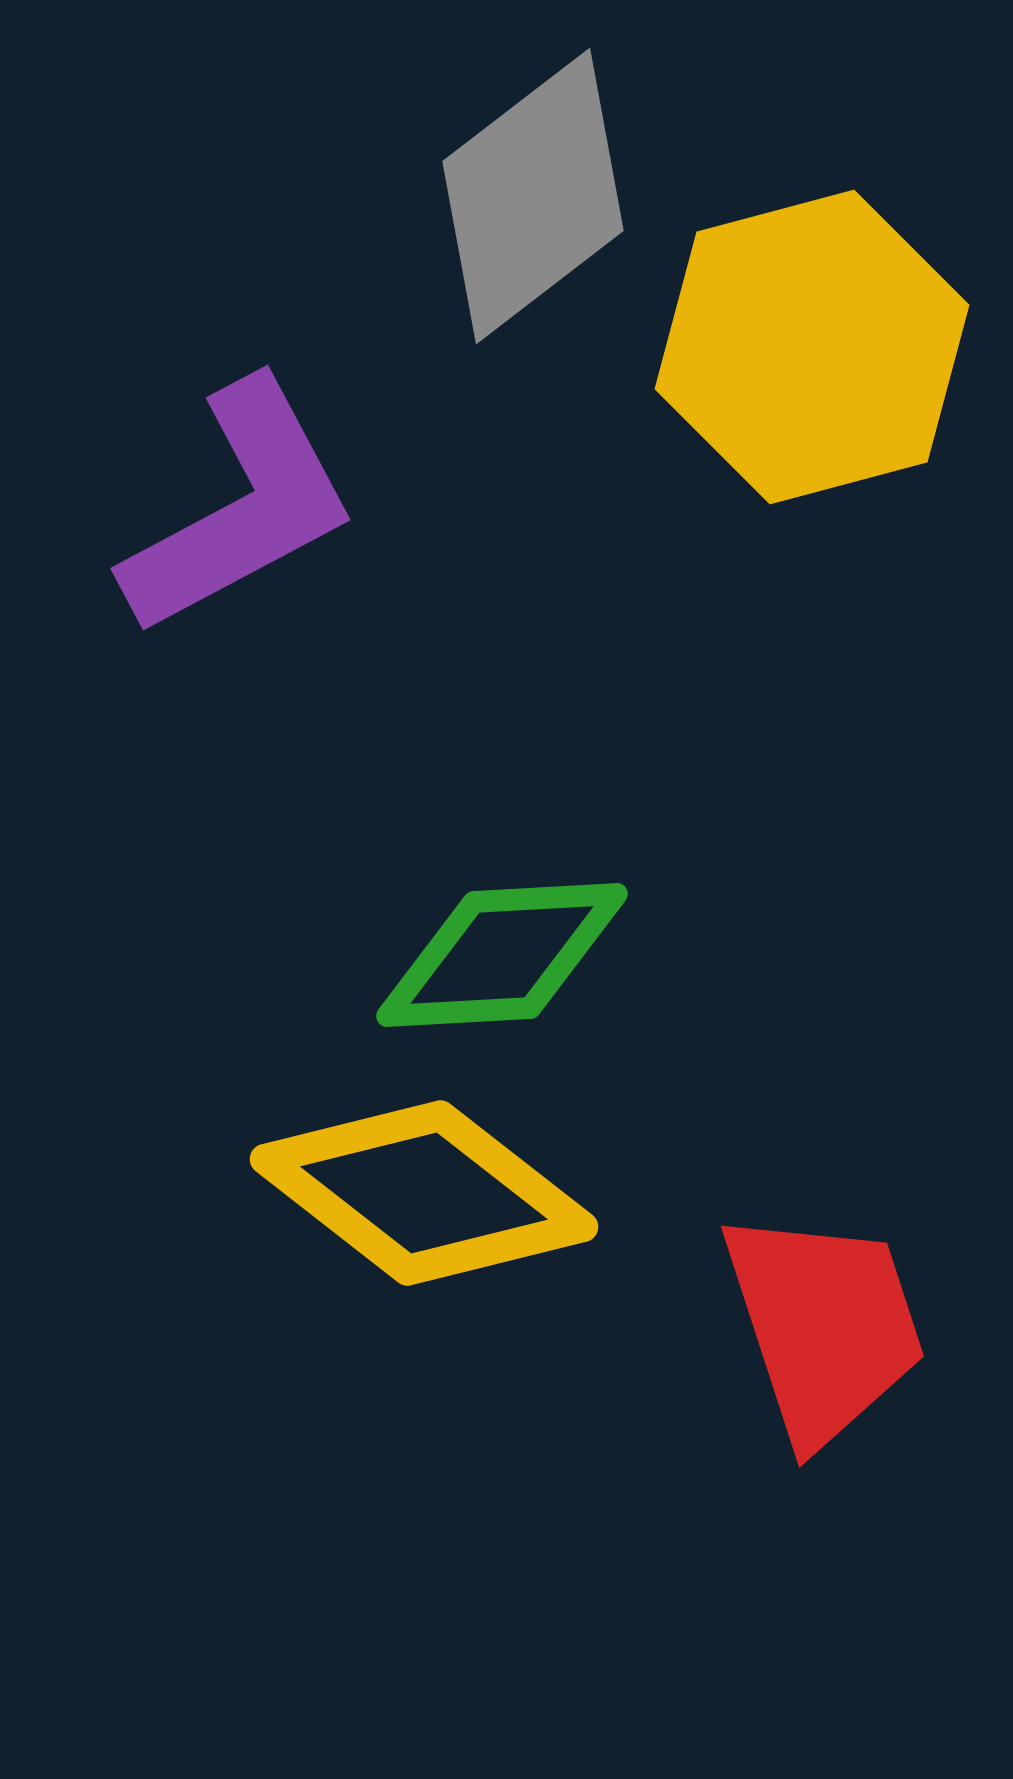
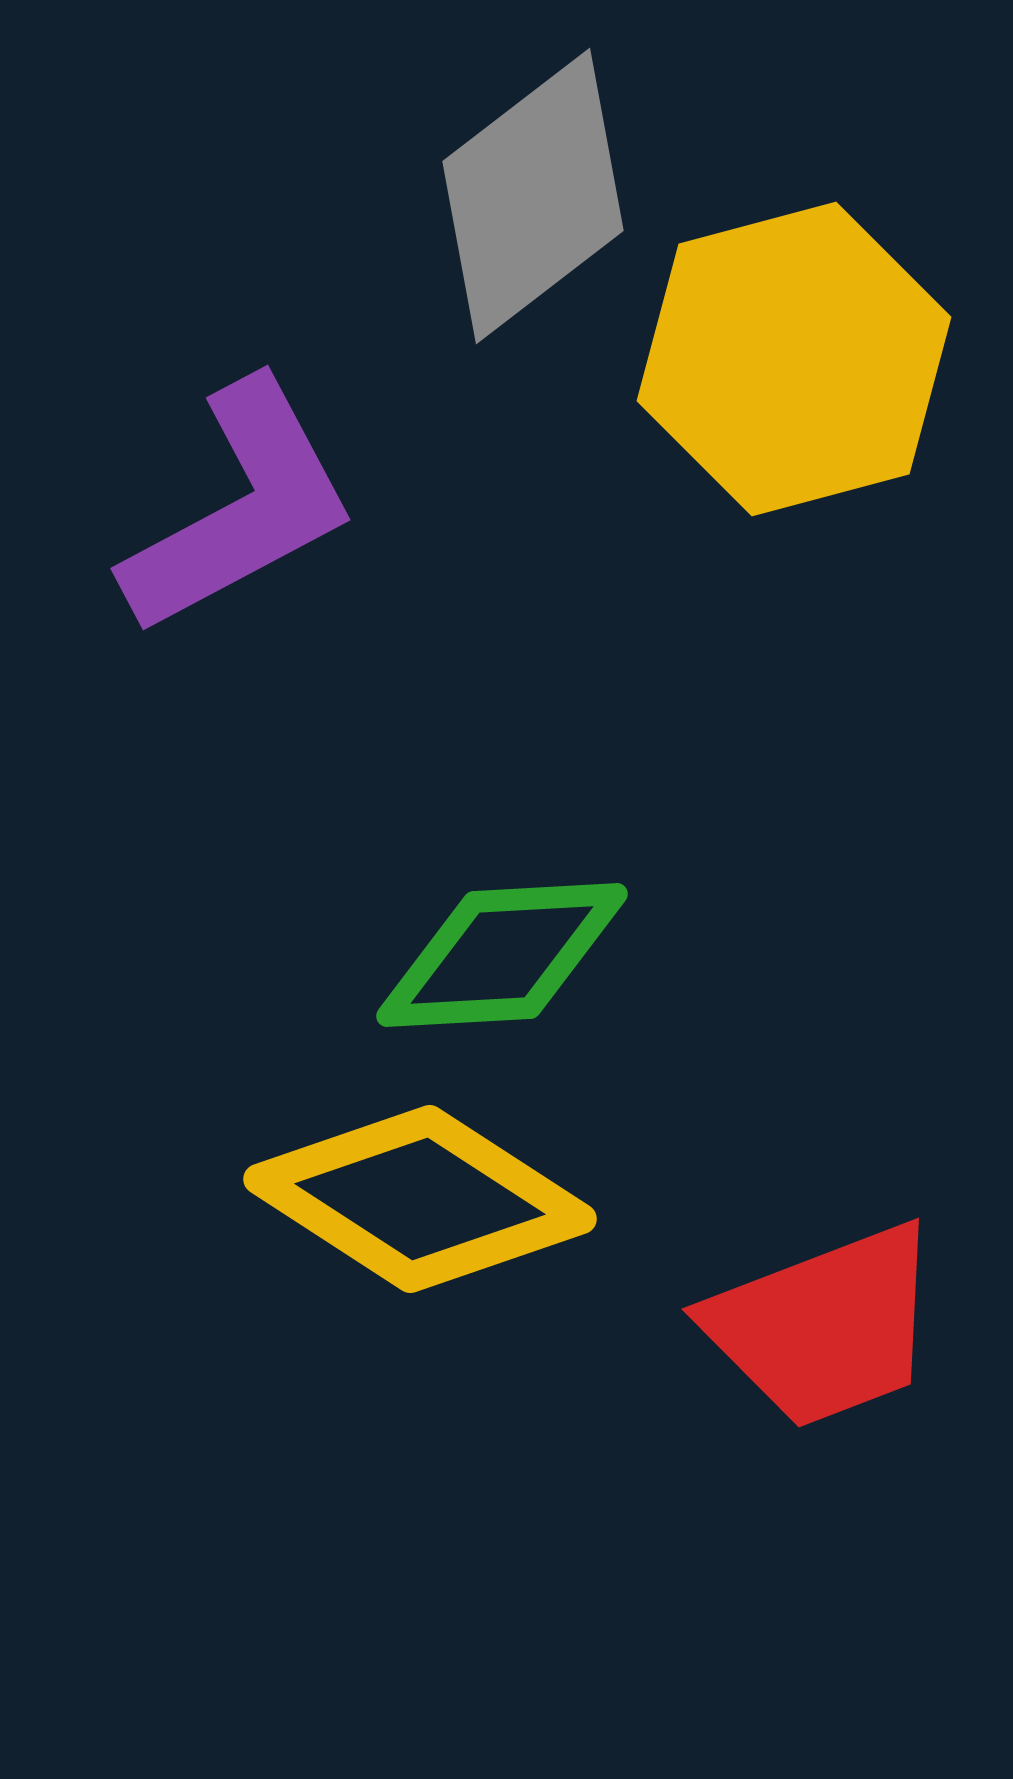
yellow hexagon: moved 18 px left, 12 px down
yellow diamond: moved 4 px left, 6 px down; rotated 5 degrees counterclockwise
red trapezoid: rotated 87 degrees clockwise
